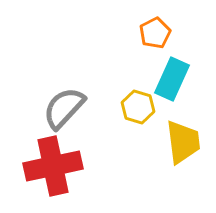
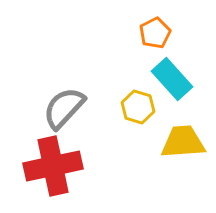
cyan rectangle: rotated 66 degrees counterclockwise
yellow trapezoid: rotated 87 degrees counterclockwise
